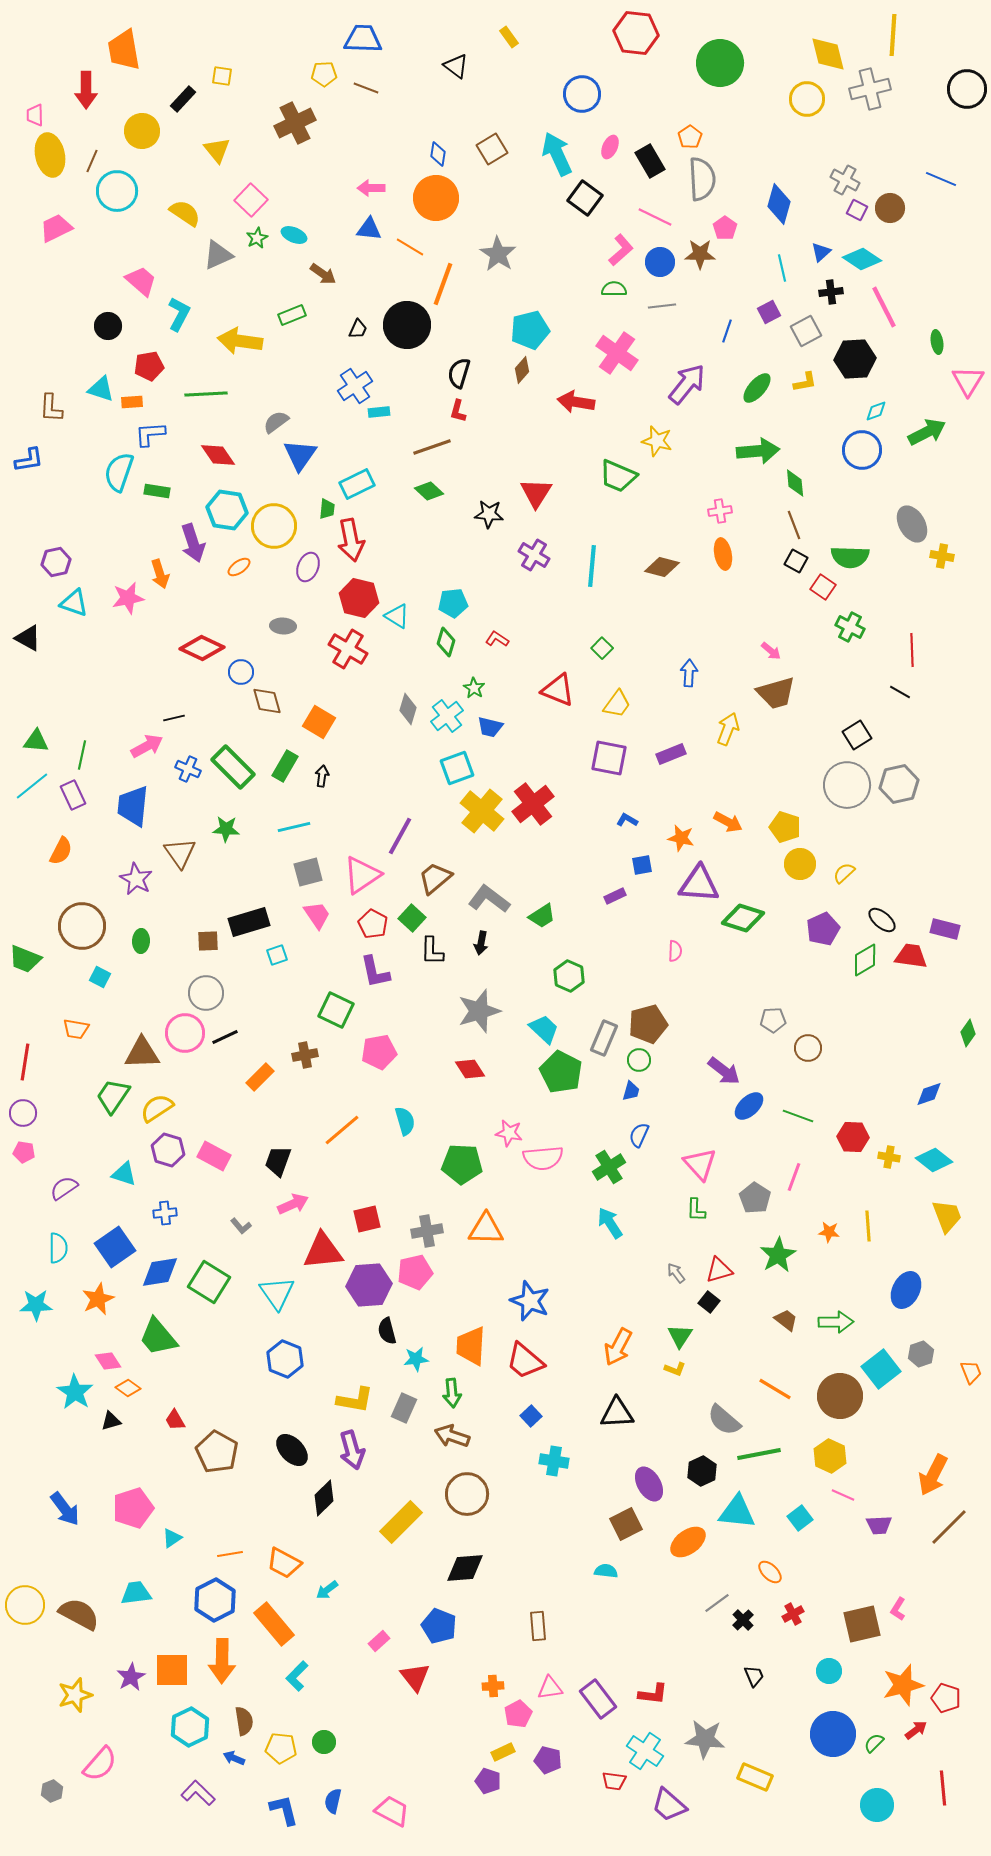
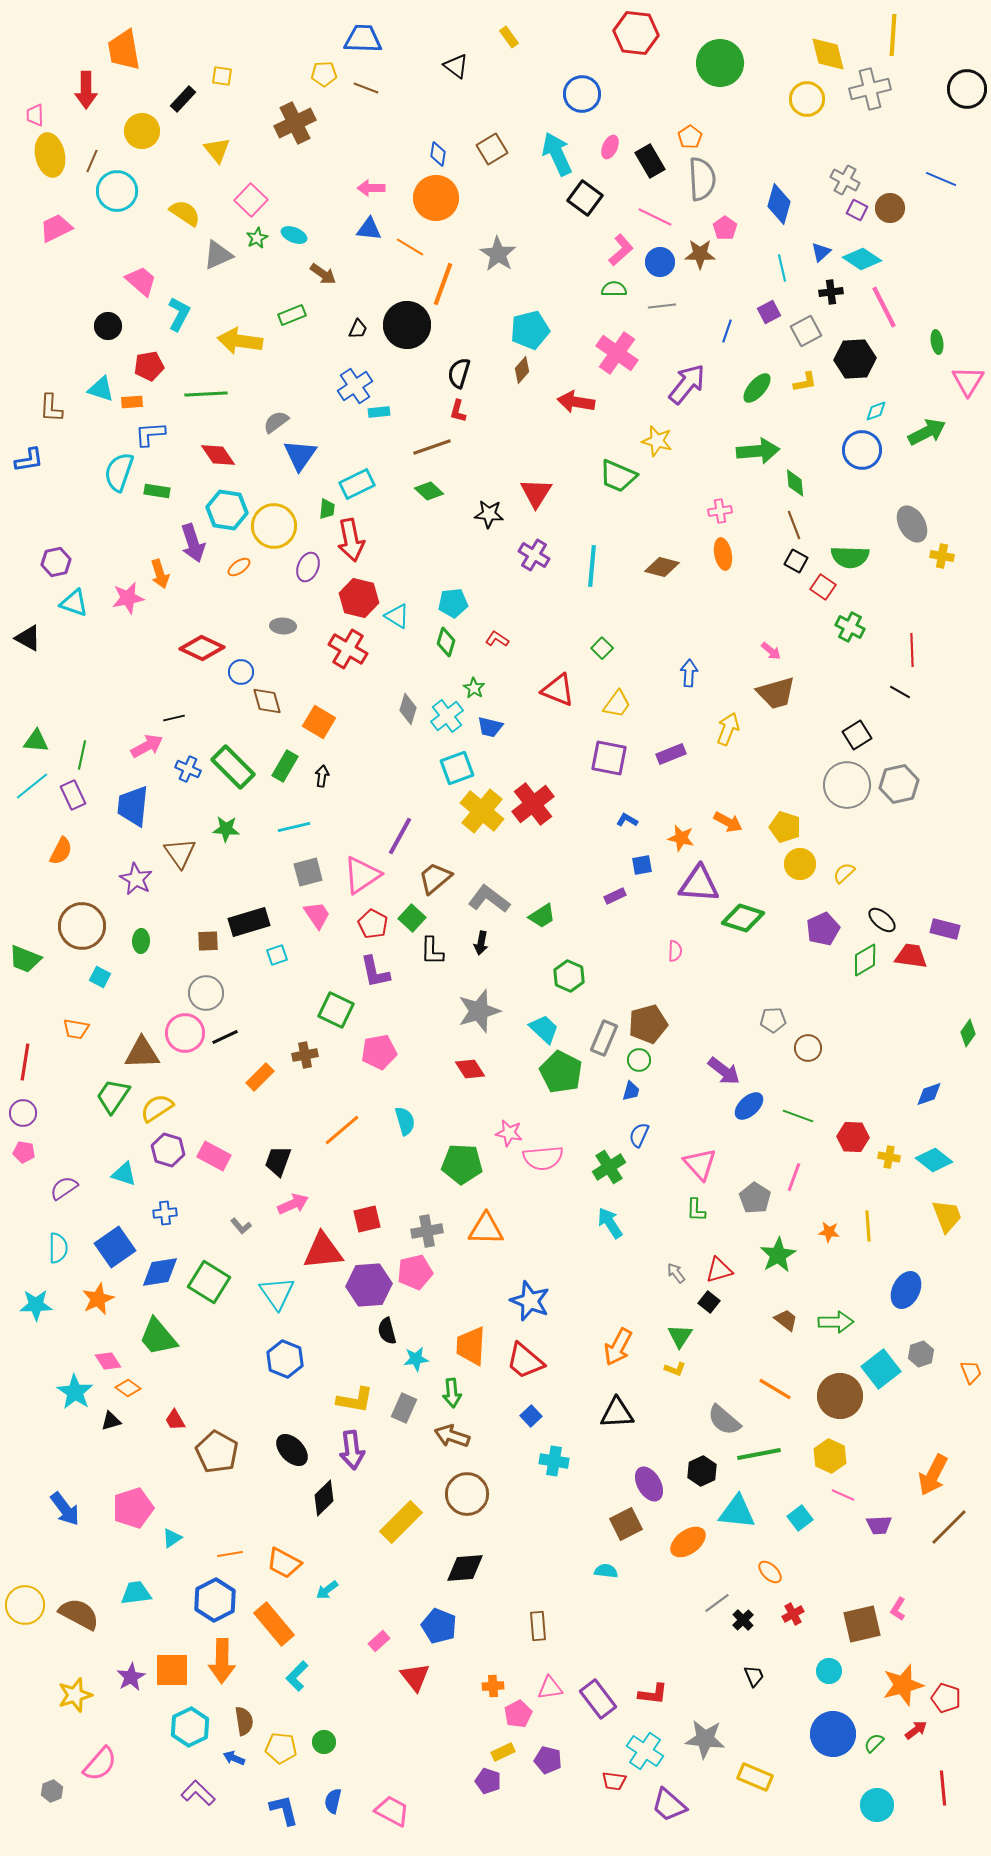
purple arrow at (352, 1450): rotated 9 degrees clockwise
